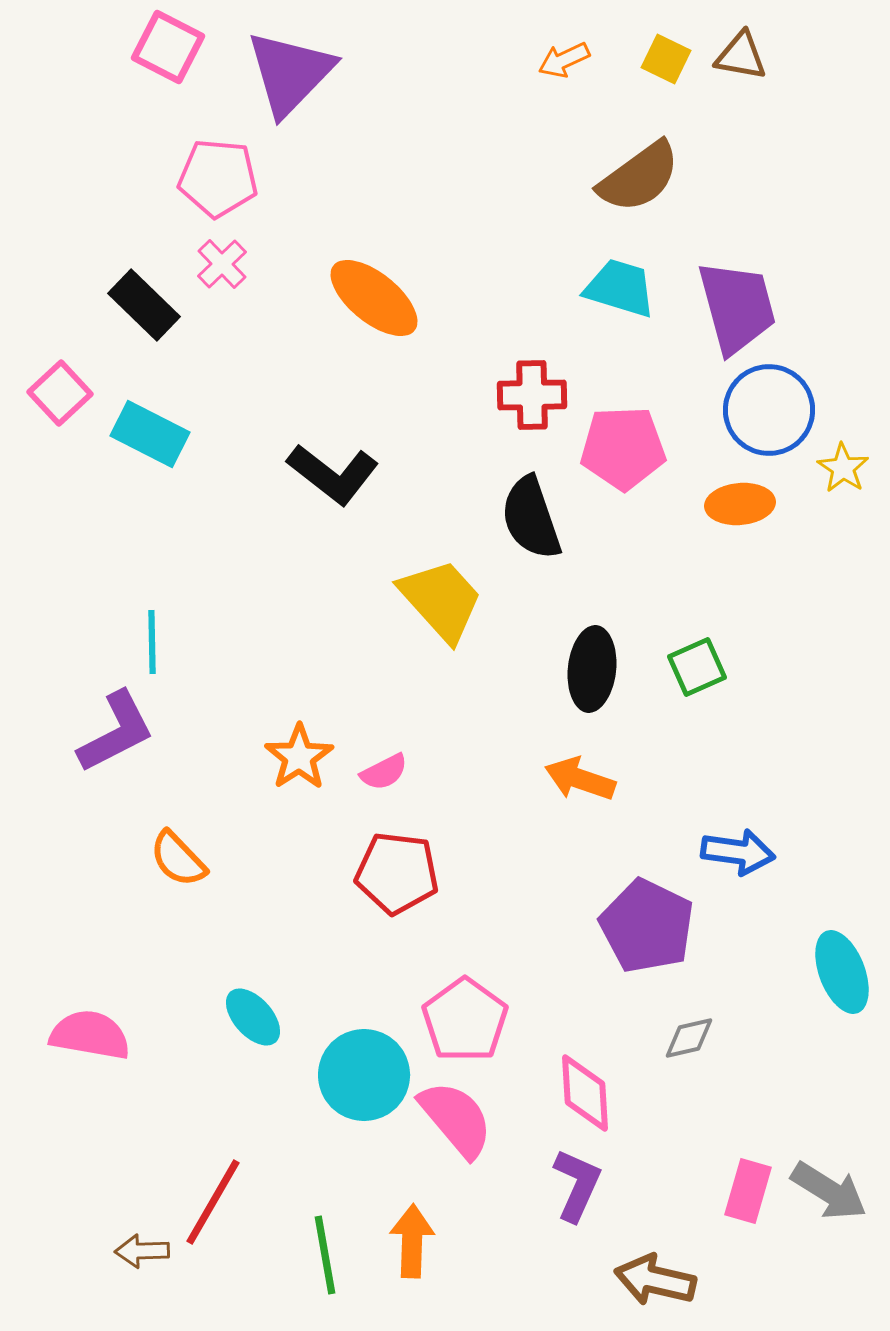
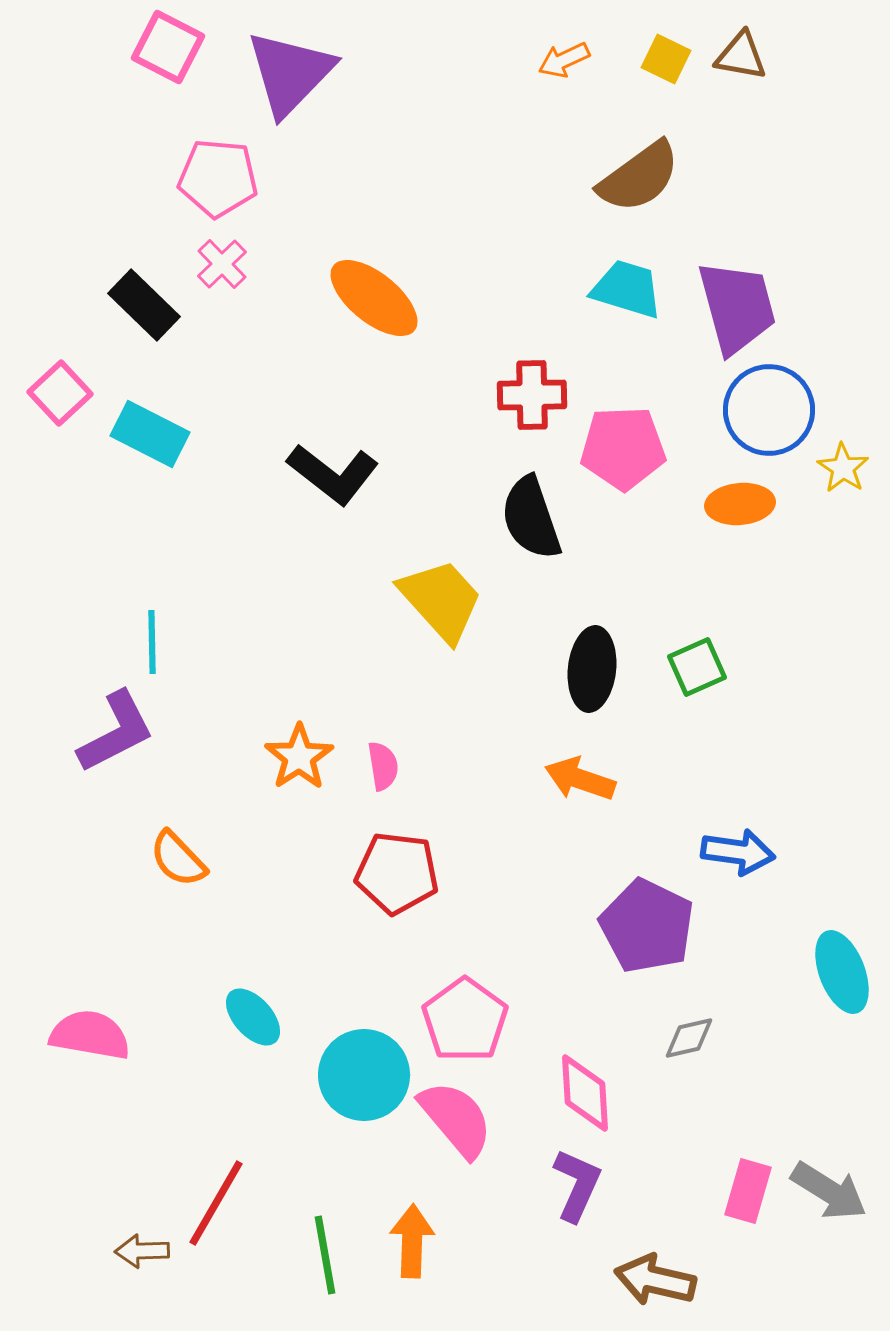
cyan trapezoid at (620, 288): moved 7 px right, 1 px down
pink semicircle at (384, 772): moved 1 px left, 6 px up; rotated 72 degrees counterclockwise
red line at (213, 1202): moved 3 px right, 1 px down
